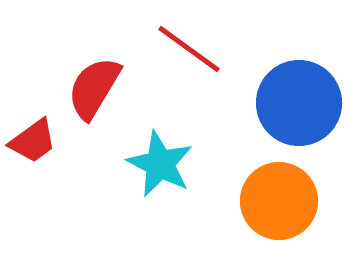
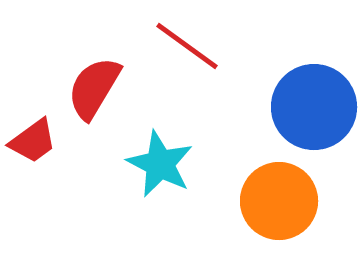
red line: moved 2 px left, 3 px up
blue circle: moved 15 px right, 4 px down
